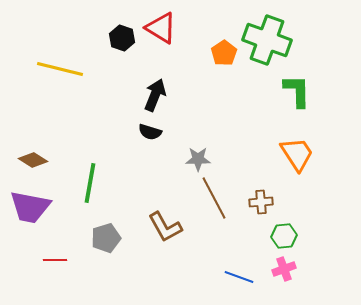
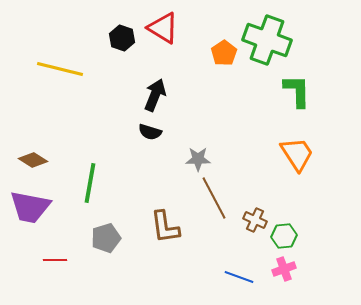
red triangle: moved 2 px right
brown cross: moved 6 px left, 18 px down; rotated 30 degrees clockwise
brown L-shape: rotated 21 degrees clockwise
